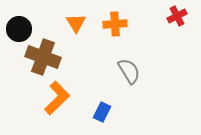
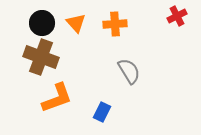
orange triangle: rotated 10 degrees counterclockwise
black circle: moved 23 px right, 6 px up
brown cross: moved 2 px left
orange L-shape: rotated 24 degrees clockwise
